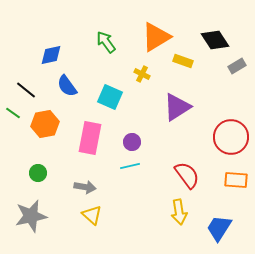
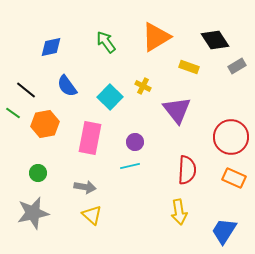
blue diamond: moved 8 px up
yellow rectangle: moved 6 px right, 6 px down
yellow cross: moved 1 px right, 12 px down
cyan square: rotated 20 degrees clockwise
purple triangle: moved 3 px down; rotated 36 degrees counterclockwise
purple circle: moved 3 px right
red semicircle: moved 5 px up; rotated 40 degrees clockwise
orange rectangle: moved 2 px left, 2 px up; rotated 20 degrees clockwise
gray star: moved 2 px right, 3 px up
blue trapezoid: moved 5 px right, 3 px down
